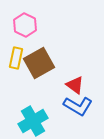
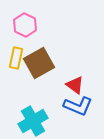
blue L-shape: rotated 8 degrees counterclockwise
